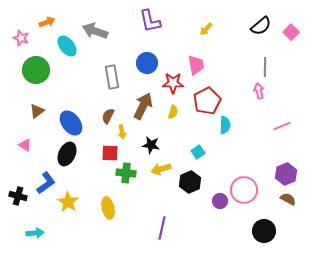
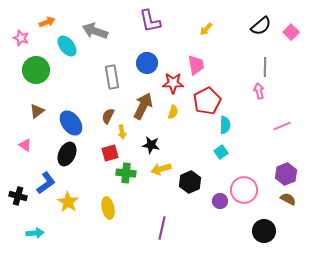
cyan square at (198, 152): moved 23 px right
red square at (110, 153): rotated 18 degrees counterclockwise
